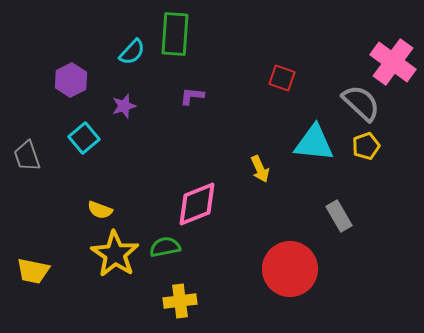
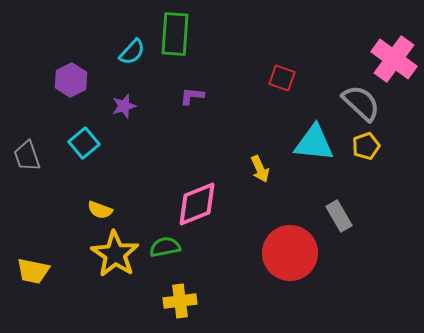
pink cross: moved 1 px right, 3 px up
cyan square: moved 5 px down
red circle: moved 16 px up
